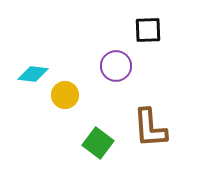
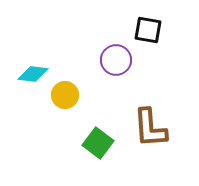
black square: rotated 12 degrees clockwise
purple circle: moved 6 px up
